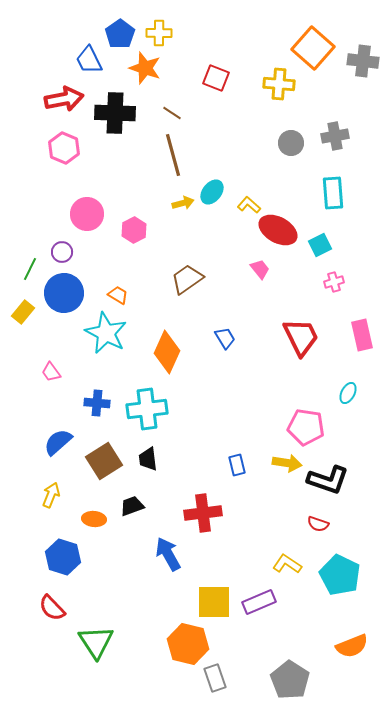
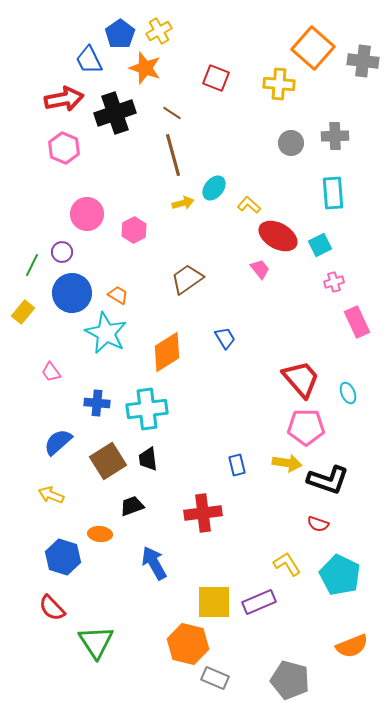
yellow cross at (159, 33): moved 2 px up; rotated 30 degrees counterclockwise
black cross at (115, 113): rotated 21 degrees counterclockwise
gray cross at (335, 136): rotated 8 degrees clockwise
cyan ellipse at (212, 192): moved 2 px right, 4 px up
red ellipse at (278, 230): moved 6 px down
green line at (30, 269): moved 2 px right, 4 px up
blue circle at (64, 293): moved 8 px right
pink rectangle at (362, 335): moved 5 px left, 13 px up; rotated 12 degrees counterclockwise
red trapezoid at (301, 337): moved 42 px down; rotated 15 degrees counterclockwise
orange diamond at (167, 352): rotated 33 degrees clockwise
cyan ellipse at (348, 393): rotated 50 degrees counterclockwise
pink pentagon at (306, 427): rotated 9 degrees counterclockwise
brown square at (104, 461): moved 4 px right
yellow arrow at (51, 495): rotated 90 degrees counterclockwise
orange ellipse at (94, 519): moved 6 px right, 15 px down
blue arrow at (168, 554): moved 14 px left, 9 px down
yellow L-shape at (287, 564): rotated 24 degrees clockwise
gray rectangle at (215, 678): rotated 48 degrees counterclockwise
gray pentagon at (290, 680): rotated 18 degrees counterclockwise
